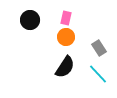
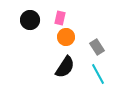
pink rectangle: moved 6 px left
gray rectangle: moved 2 px left, 1 px up
cyan line: rotated 15 degrees clockwise
